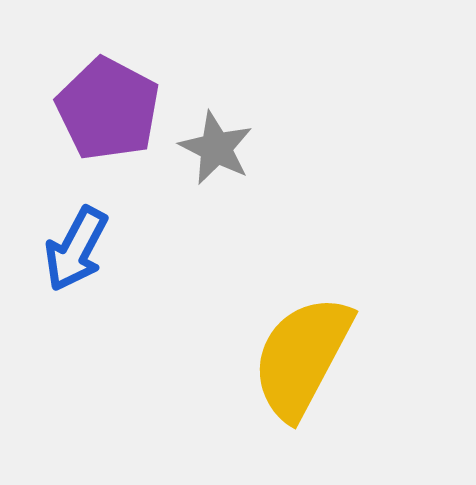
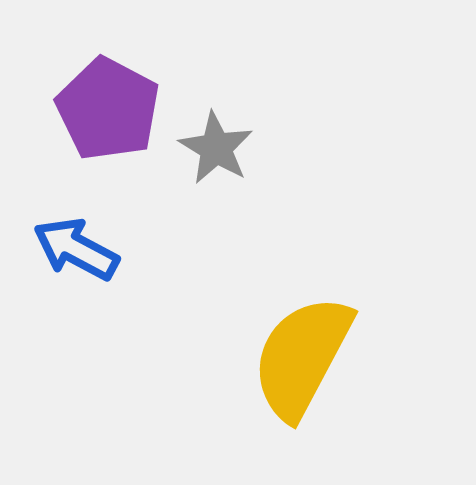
gray star: rotated 4 degrees clockwise
blue arrow: rotated 90 degrees clockwise
